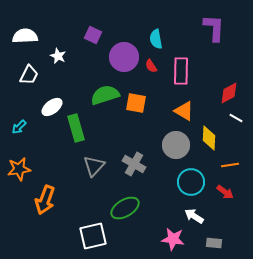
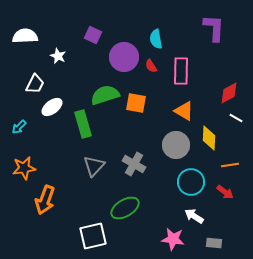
white trapezoid: moved 6 px right, 9 px down
green rectangle: moved 7 px right, 4 px up
orange star: moved 5 px right, 1 px up
